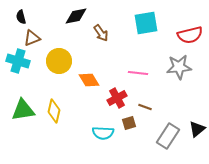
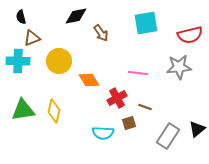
cyan cross: rotated 15 degrees counterclockwise
